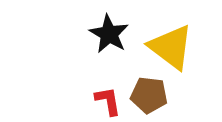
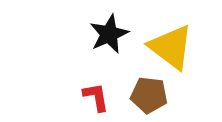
black star: rotated 18 degrees clockwise
red L-shape: moved 12 px left, 4 px up
